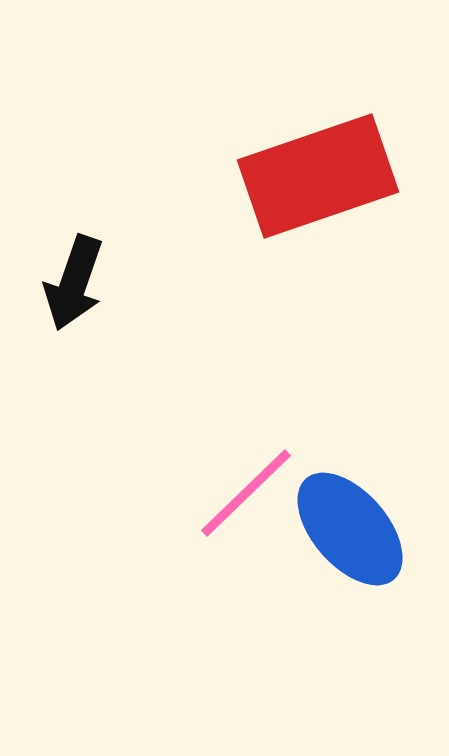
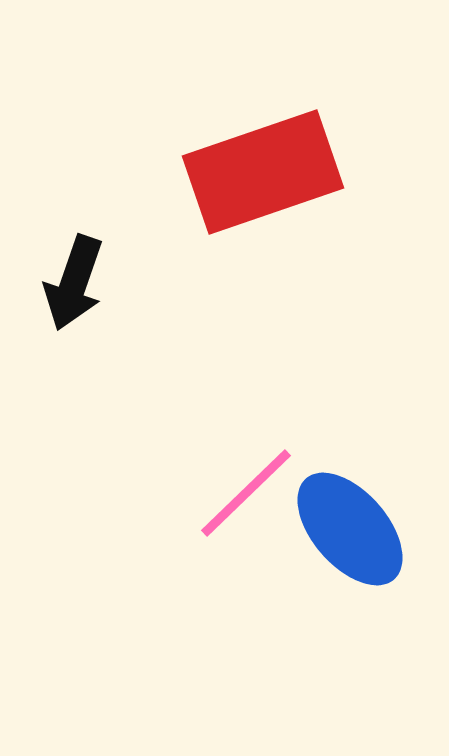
red rectangle: moved 55 px left, 4 px up
